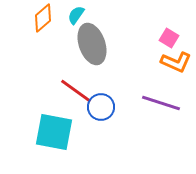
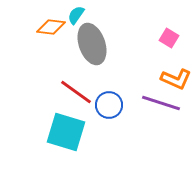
orange diamond: moved 8 px right, 9 px down; rotated 48 degrees clockwise
orange L-shape: moved 17 px down
red line: moved 1 px down
blue circle: moved 8 px right, 2 px up
cyan square: moved 12 px right; rotated 6 degrees clockwise
